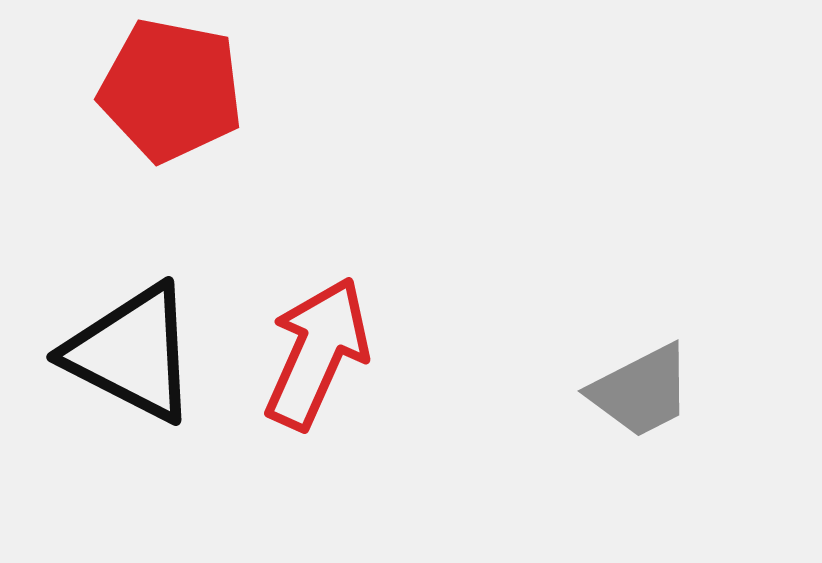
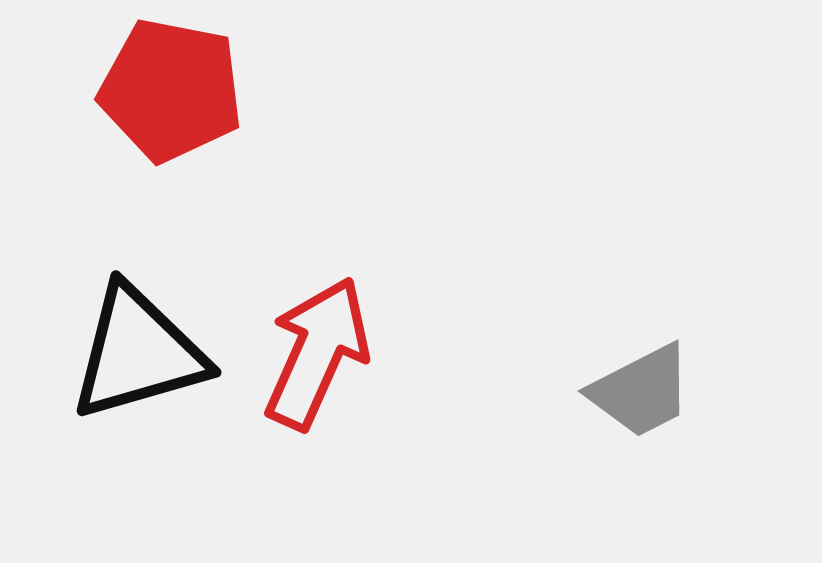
black triangle: moved 6 px right; rotated 43 degrees counterclockwise
